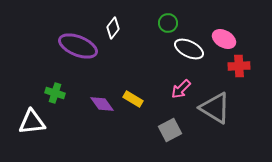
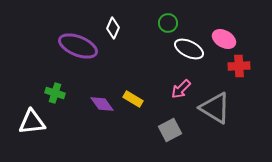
white diamond: rotated 15 degrees counterclockwise
